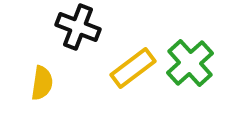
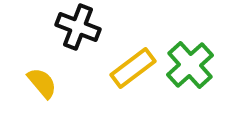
green cross: moved 2 px down
yellow semicircle: rotated 48 degrees counterclockwise
